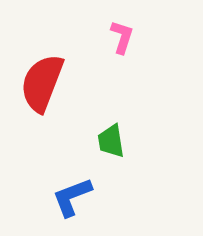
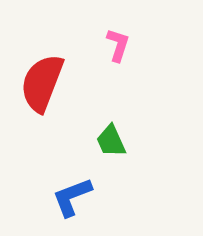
pink L-shape: moved 4 px left, 8 px down
green trapezoid: rotated 15 degrees counterclockwise
